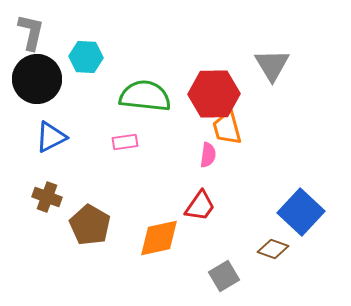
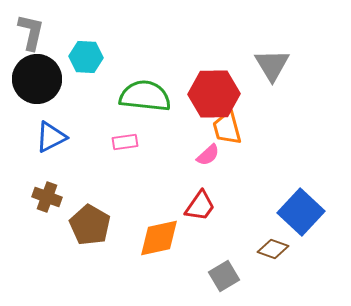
pink semicircle: rotated 40 degrees clockwise
